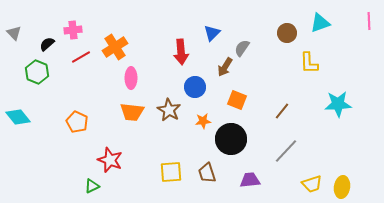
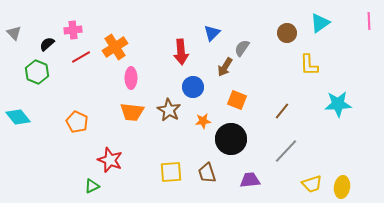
cyan triangle: rotated 15 degrees counterclockwise
yellow L-shape: moved 2 px down
blue circle: moved 2 px left
